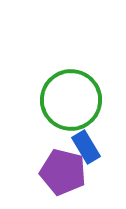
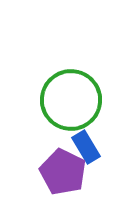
purple pentagon: rotated 12 degrees clockwise
